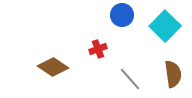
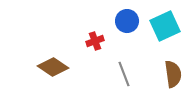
blue circle: moved 5 px right, 6 px down
cyan square: rotated 20 degrees clockwise
red cross: moved 3 px left, 8 px up
gray line: moved 6 px left, 5 px up; rotated 20 degrees clockwise
